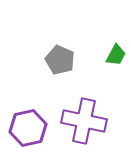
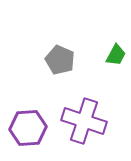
purple cross: rotated 6 degrees clockwise
purple hexagon: rotated 9 degrees clockwise
